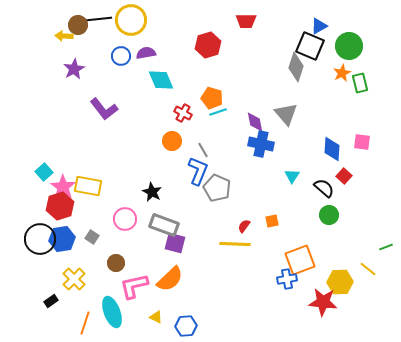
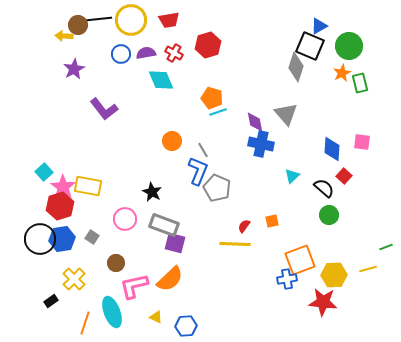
red trapezoid at (246, 21): moved 77 px left, 1 px up; rotated 10 degrees counterclockwise
blue circle at (121, 56): moved 2 px up
red cross at (183, 113): moved 9 px left, 60 px up
cyan triangle at (292, 176): rotated 14 degrees clockwise
yellow line at (368, 269): rotated 54 degrees counterclockwise
yellow hexagon at (340, 282): moved 6 px left, 7 px up
